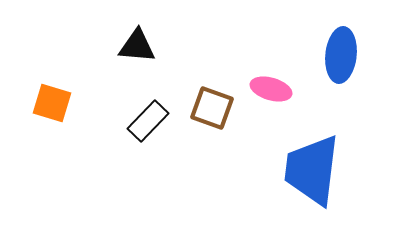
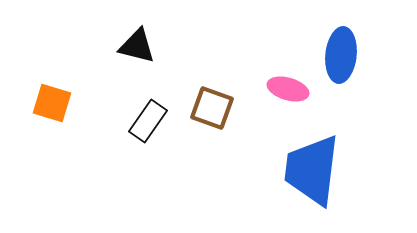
black triangle: rotated 9 degrees clockwise
pink ellipse: moved 17 px right
black rectangle: rotated 9 degrees counterclockwise
